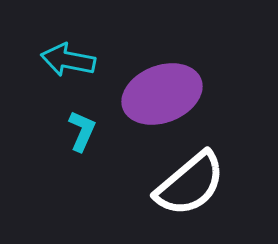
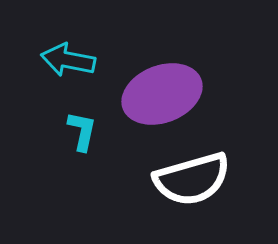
cyan L-shape: rotated 12 degrees counterclockwise
white semicircle: moved 2 px right, 5 px up; rotated 24 degrees clockwise
